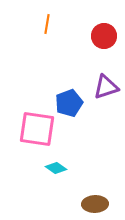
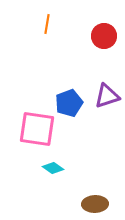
purple triangle: moved 1 px right, 9 px down
cyan diamond: moved 3 px left
